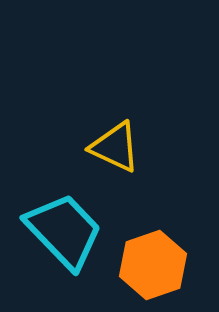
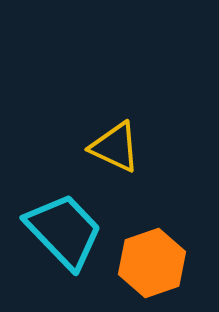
orange hexagon: moved 1 px left, 2 px up
